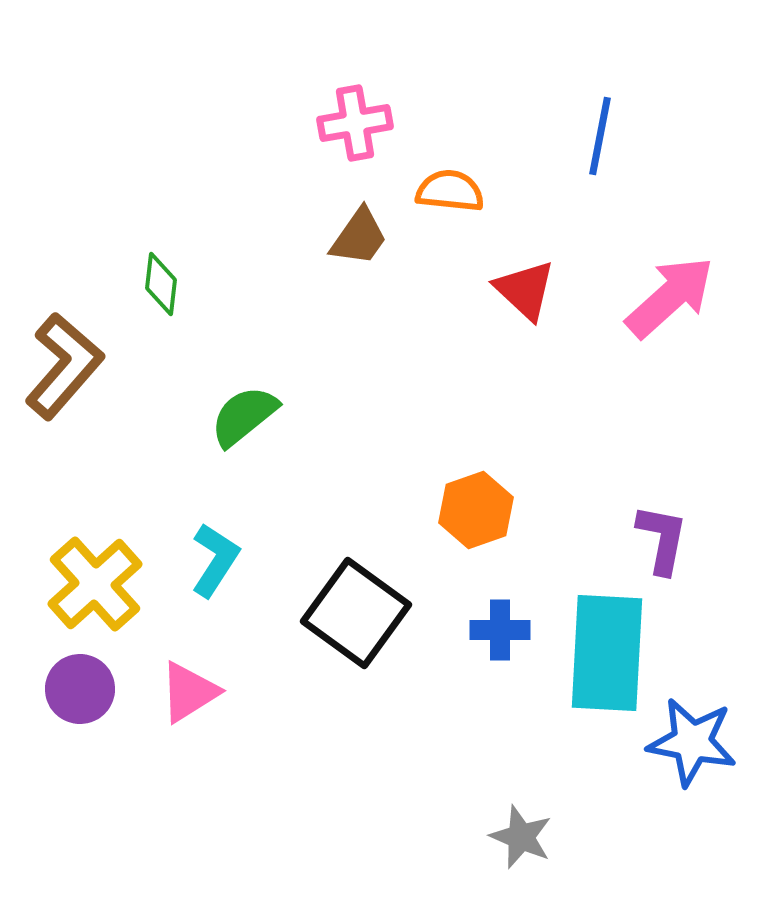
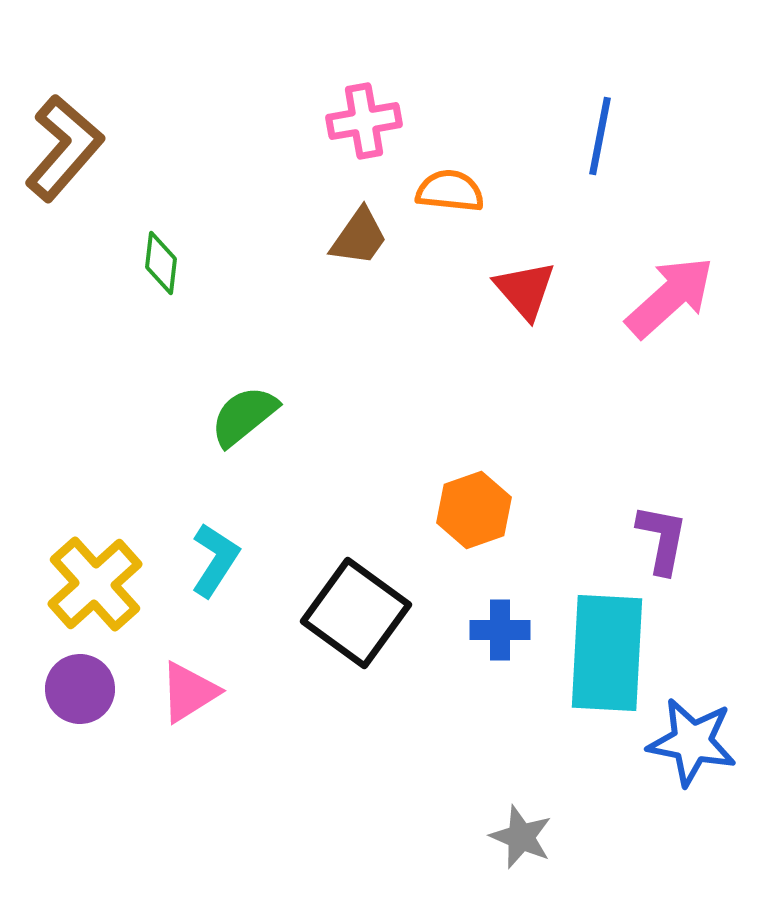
pink cross: moved 9 px right, 2 px up
green diamond: moved 21 px up
red triangle: rotated 6 degrees clockwise
brown L-shape: moved 218 px up
orange hexagon: moved 2 px left
